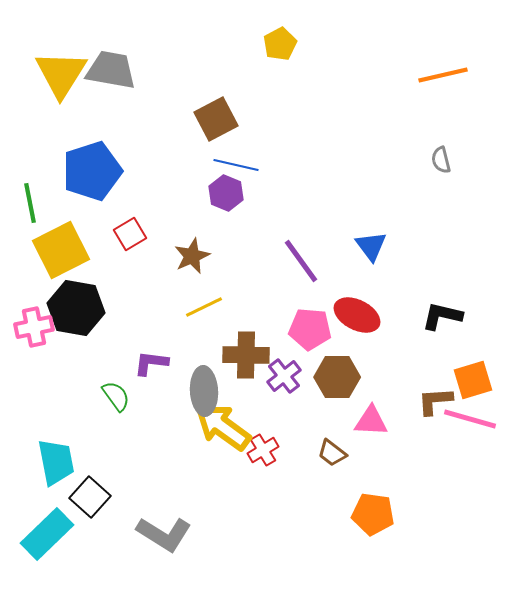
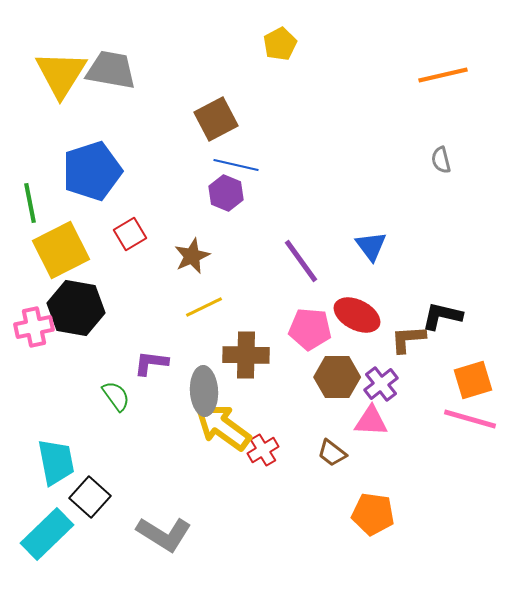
purple cross: moved 97 px right, 8 px down
brown L-shape: moved 27 px left, 62 px up
